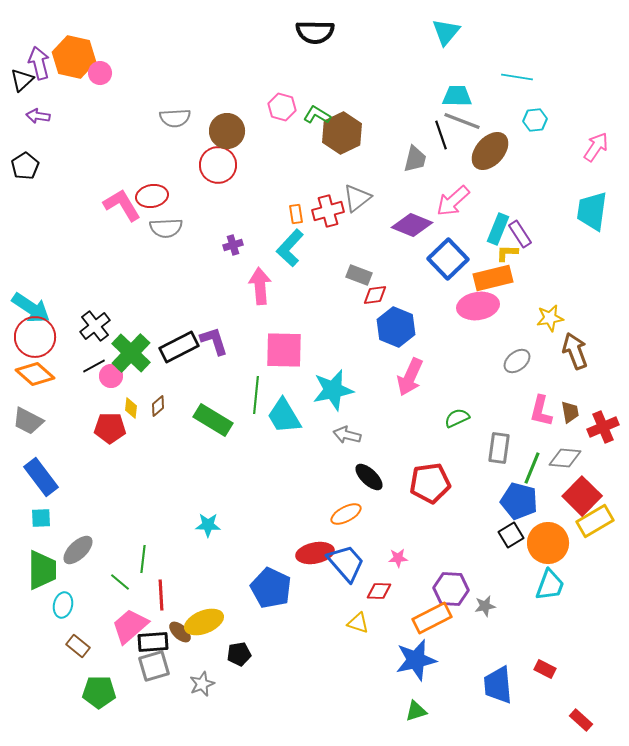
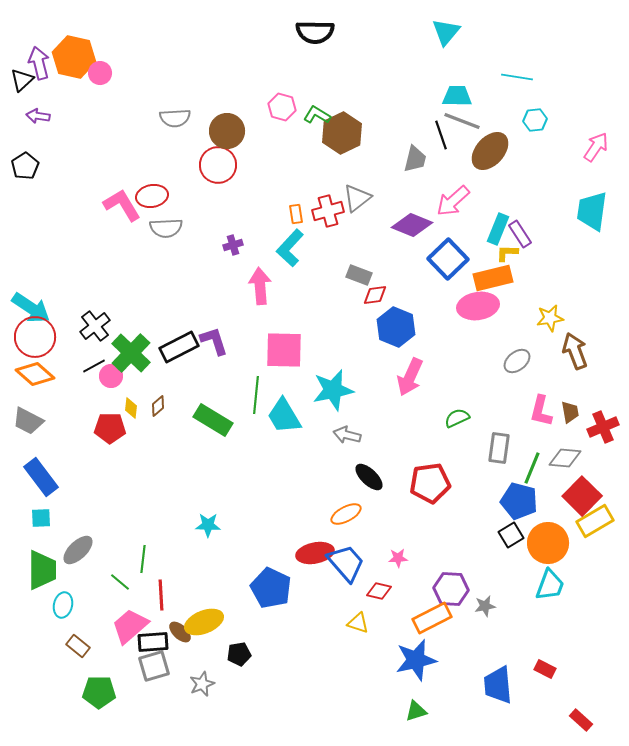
red diamond at (379, 591): rotated 10 degrees clockwise
